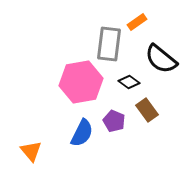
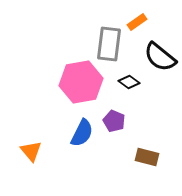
black semicircle: moved 1 px left, 2 px up
brown rectangle: moved 47 px down; rotated 40 degrees counterclockwise
